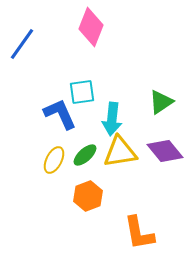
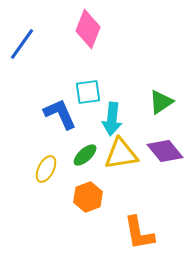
pink diamond: moved 3 px left, 2 px down
cyan square: moved 6 px right
yellow triangle: moved 1 px right, 2 px down
yellow ellipse: moved 8 px left, 9 px down
orange hexagon: moved 1 px down
